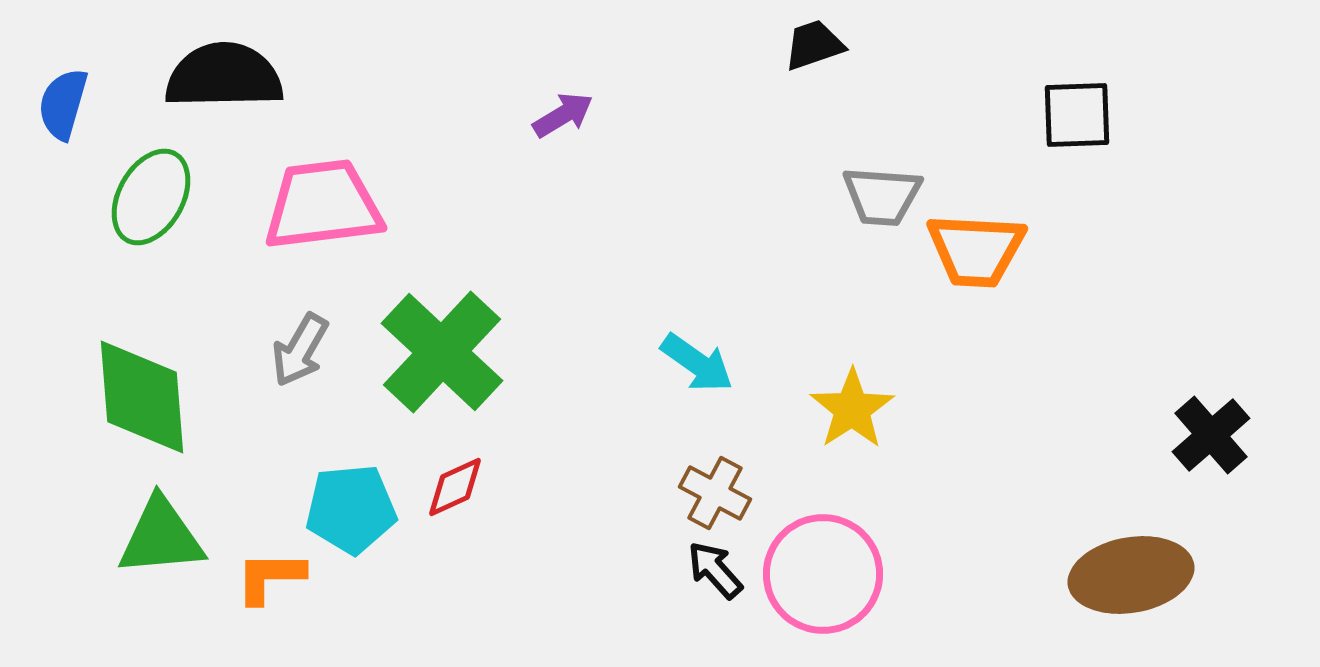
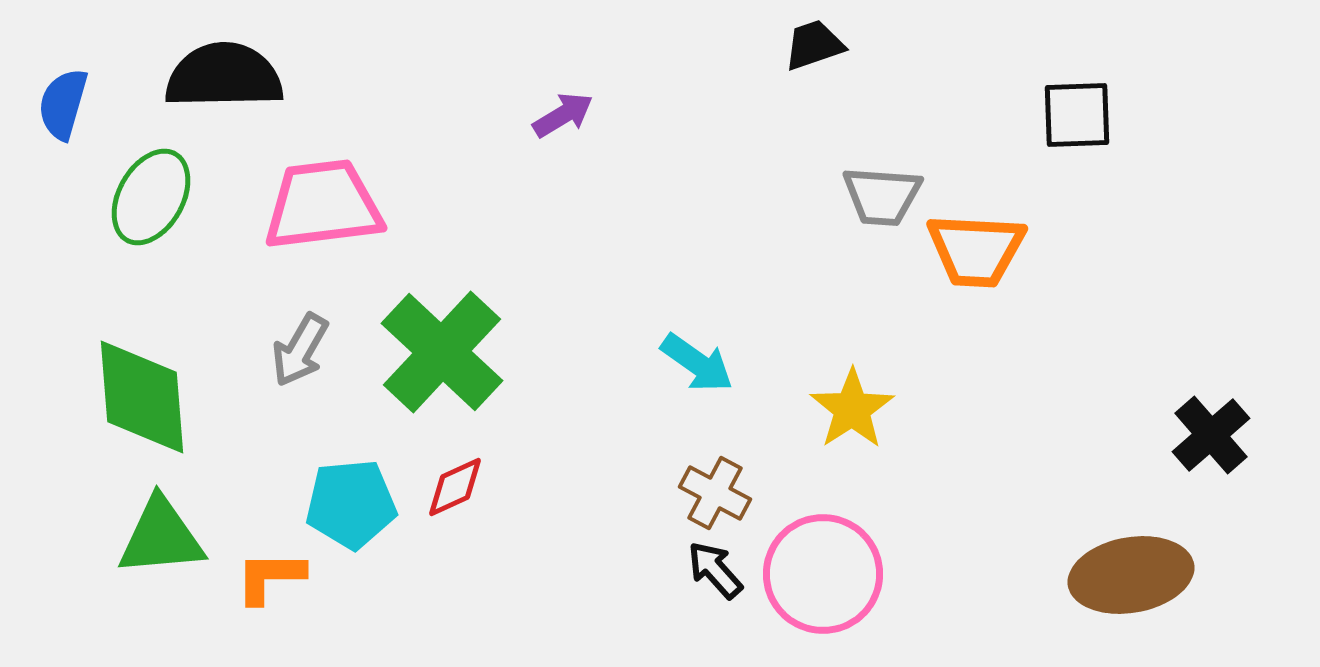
cyan pentagon: moved 5 px up
